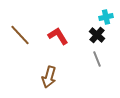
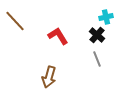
brown line: moved 5 px left, 14 px up
